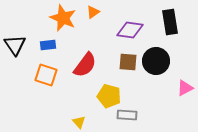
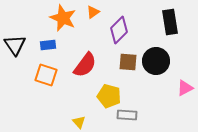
purple diamond: moved 11 px left; rotated 52 degrees counterclockwise
